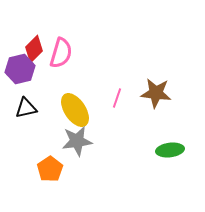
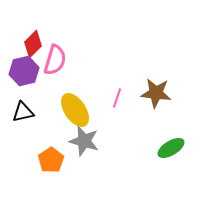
red diamond: moved 1 px left, 5 px up
pink semicircle: moved 6 px left, 7 px down
purple hexagon: moved 4 px right, 2 px down
black triangle: moved 3 px left, 4 px down
gray star: moved 7 px right; rotated 24 degrees clockwise
green ellipse: moved 1 px right, 2 px up; rotated 24 degrees counterclockwise
orange pentagon: moved 1 px right, 9 px up
